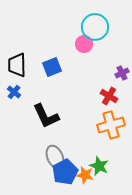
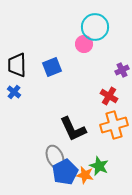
purple cross: moved 3 px up
black L-shape: moved 27 px right, 13 px down
orange cross: moved 3 px right
